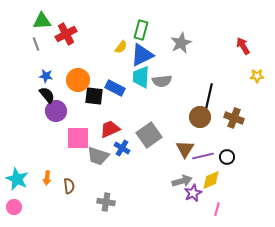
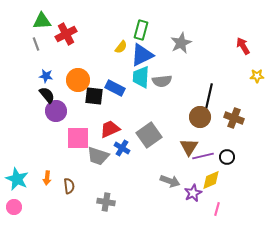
brown triangle: moved 4 px right, 2 px up
gray arrow: moved 12 px left; rotated 36 degrees clockwise
